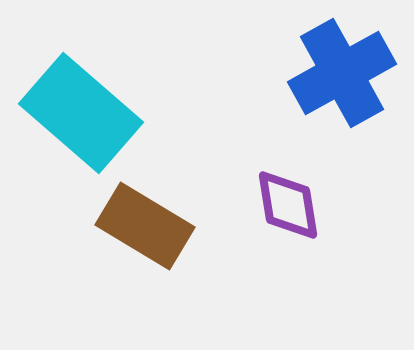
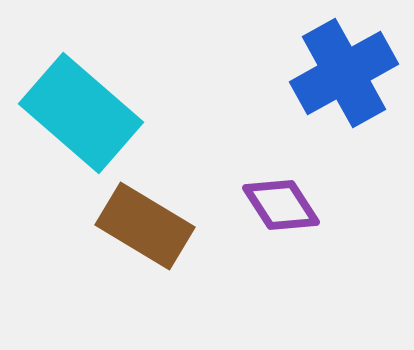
blue cross: moved 2 px right
purple diamond: moved 7 px left; rotated 24 degrees counterclockwise
